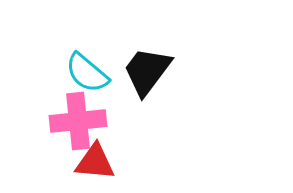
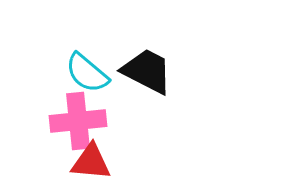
black trapezoid: rotated 80 degrees clockwise
red triangle: moved 4 px left
